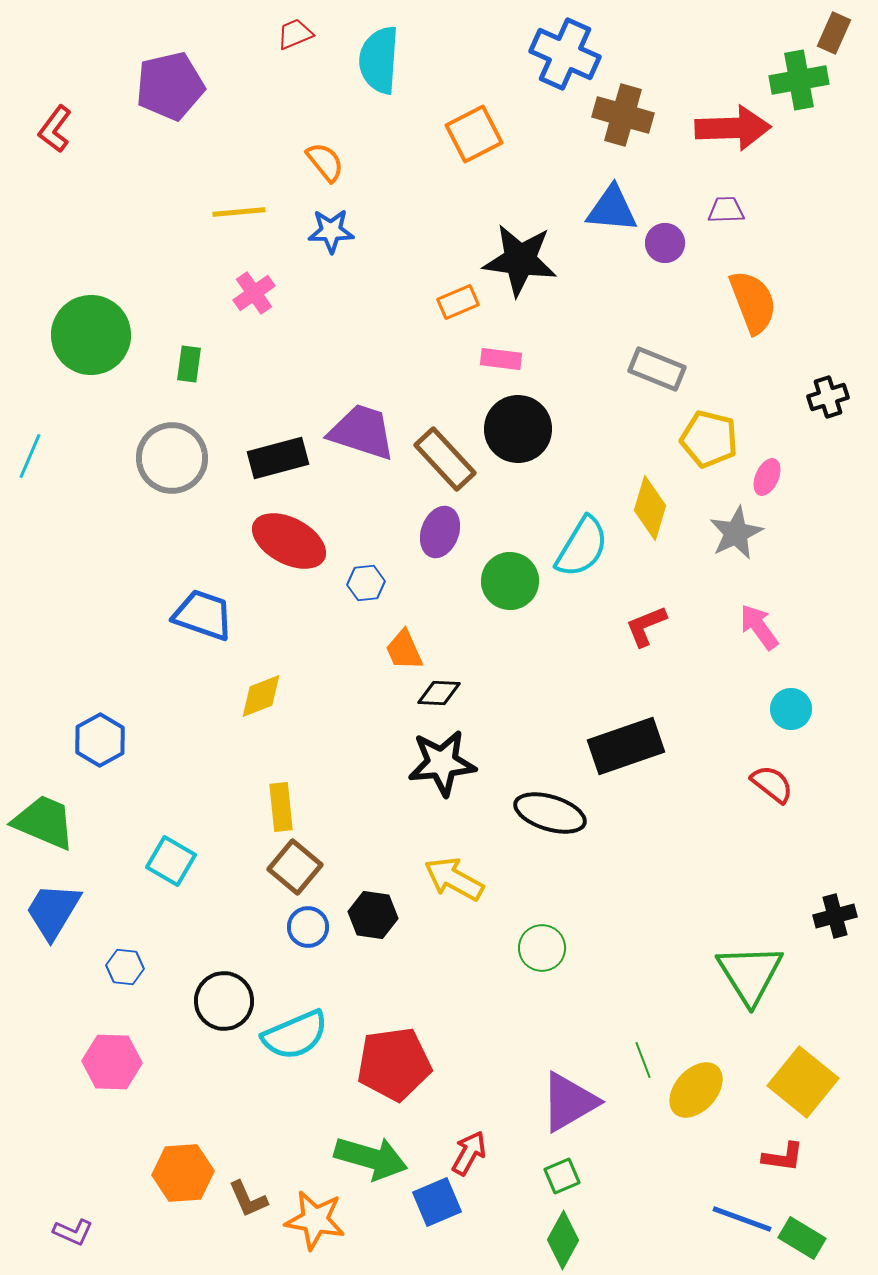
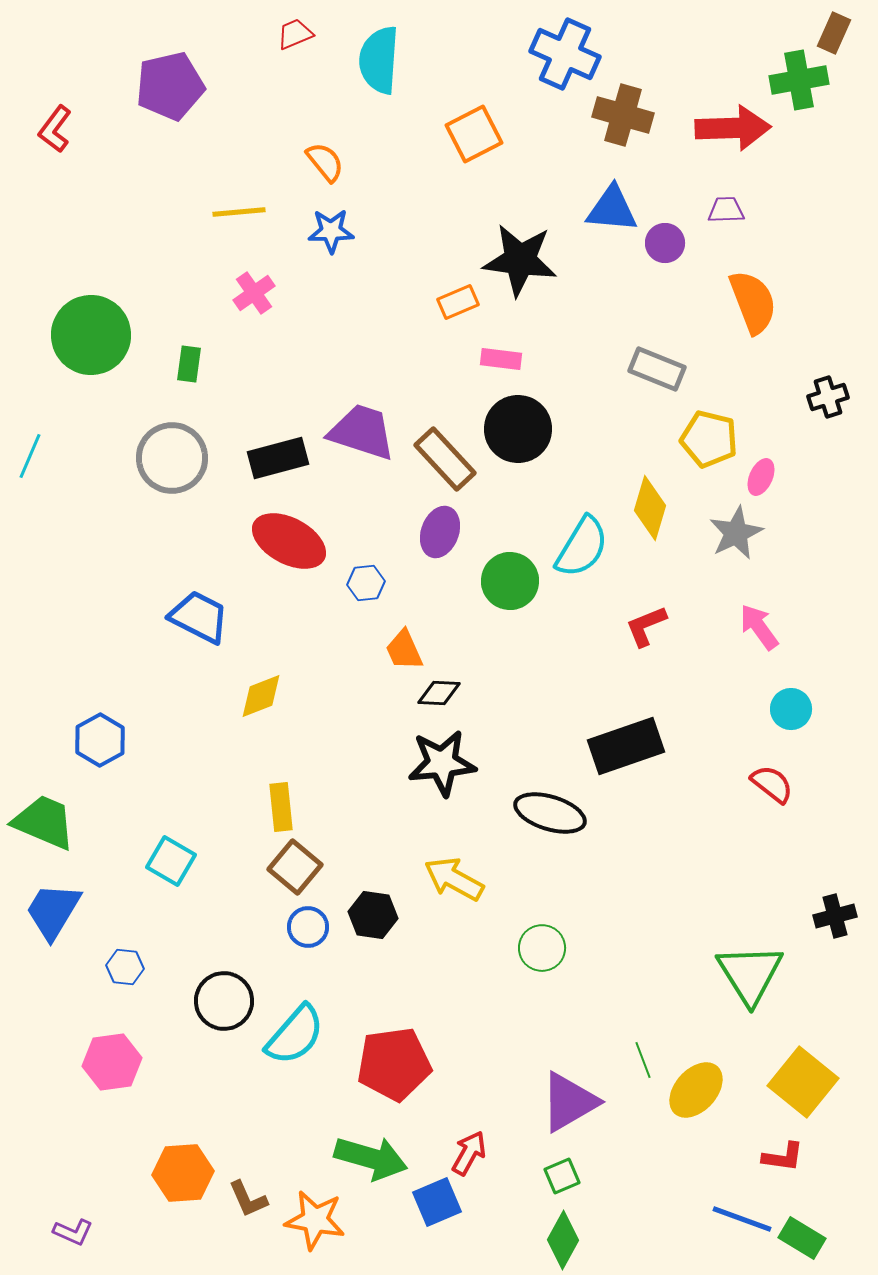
pink ellipse at (767, 477): moved 6 px left
blue trapezoid at (203, 615): moved 4 px left, 2 px down; rotated 8 degrees clockwise
cyan semicircle at (295, 1035): rotated 26 degrees counterclockwise
pink hexagon at (112, 1062): rotated 10 degrees counterclockwise
